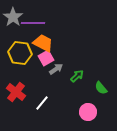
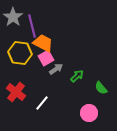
purple line: moved 1 px left, 3 px down; rotated 75 degrees clockwise
pink circle: moved 1 px right, 1 px down
